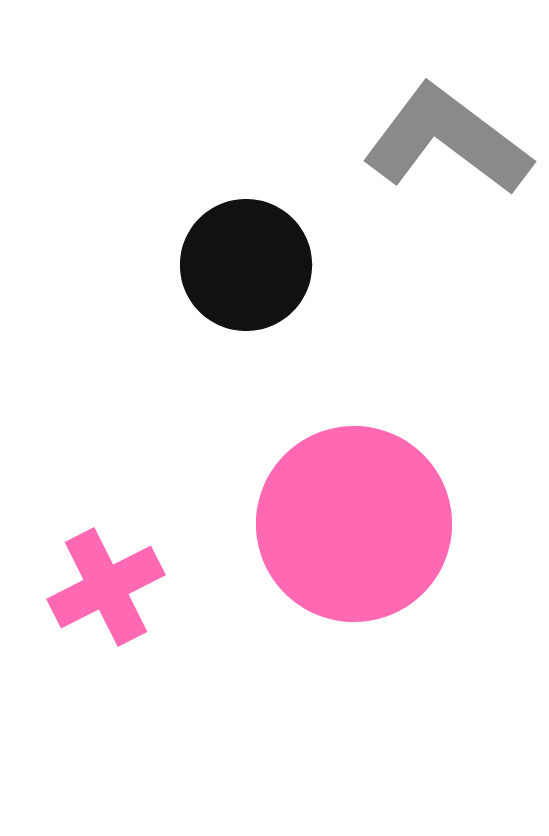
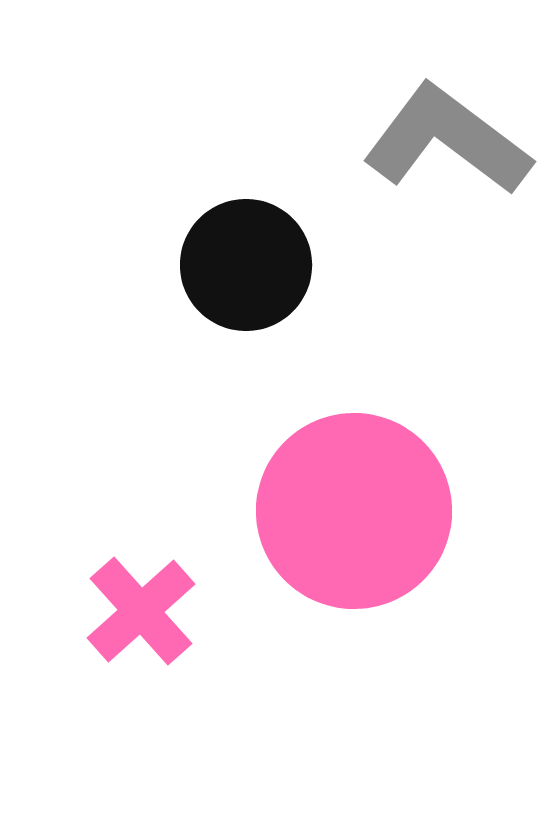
pink circle: moved 13 px up
pink cross: moved 35 px right, 24 px down; rotated 15 degrees counterclockwise
